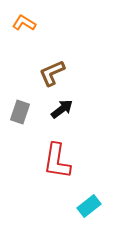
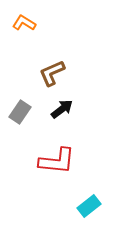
gray rectangle: rotated 15 degrees clockwise
red L-shape: rotated 93 degrees counterclockwise
